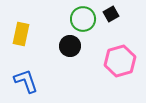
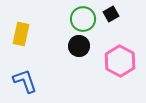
black circle: moved 9 px right
pink hexagon: rotated 16 degrees counterclockwise
blue L-shape: moved 1 px left
